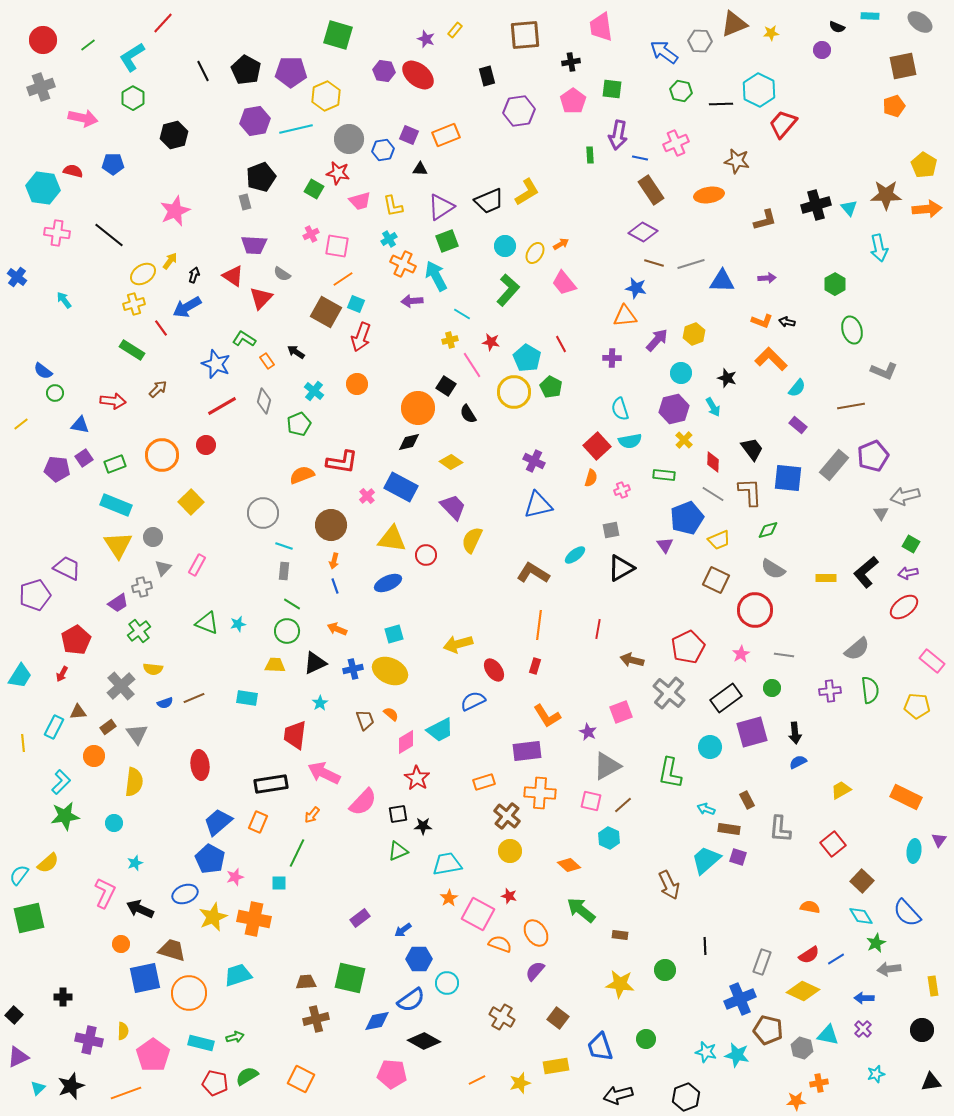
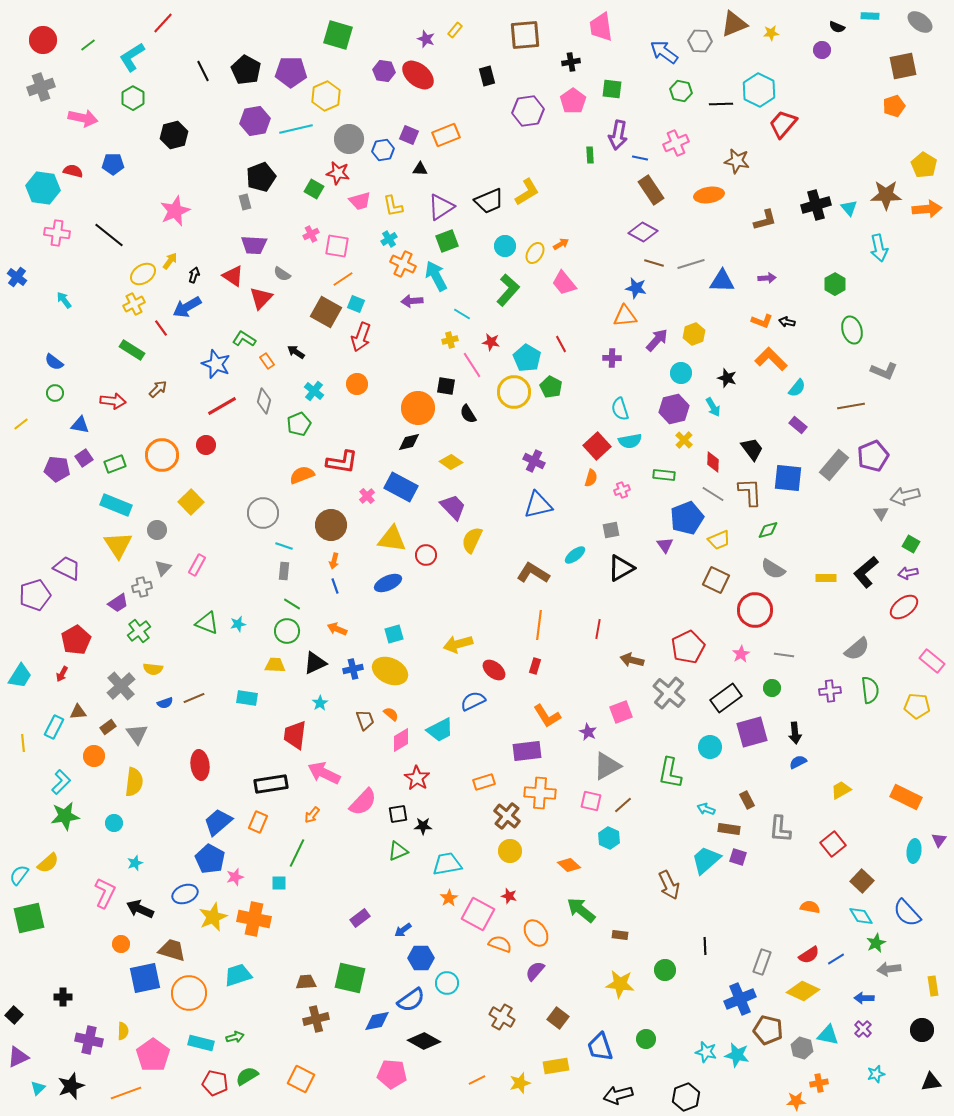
purple hexagon at (519, 111): moved 9 px right
yellow cross at (134, 304): rotated 10 degrees counterclockwise
blue semicircle at (43, 371): moved 11 px right, 9 px up
black square at (446, 386): rotated 24 degrees counterclockwise
gray circle at (153, 537): moved 4 px right, 7 px up
red ellipse at (494, 670): rotated 15 degrees counterclockwise
pink diamond at (406, 742): moved 5 px left, 2 px up
blue hexagon at (419, 959): moved 2 px right, 1 px up
